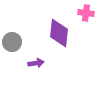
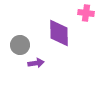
purple diamond: rotated 8 degrees counterclockwise
gray circle: moved 8 px right, 3 px down
